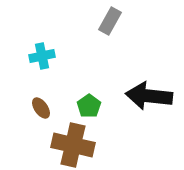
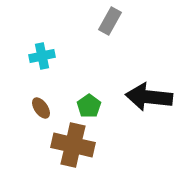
black arrow: moved 1 px down
